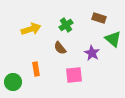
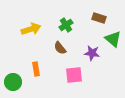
purple star: rotated 21 degrees counterclockwise
